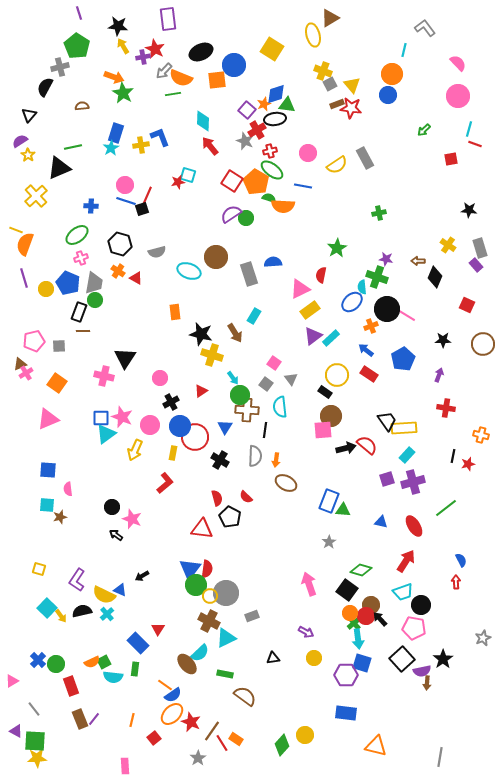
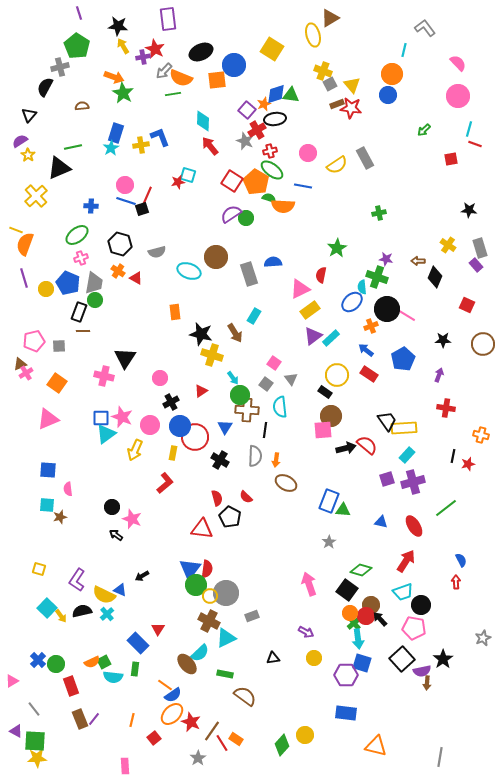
green triangle at (287, 105): moved 4 px right, 10 px up
